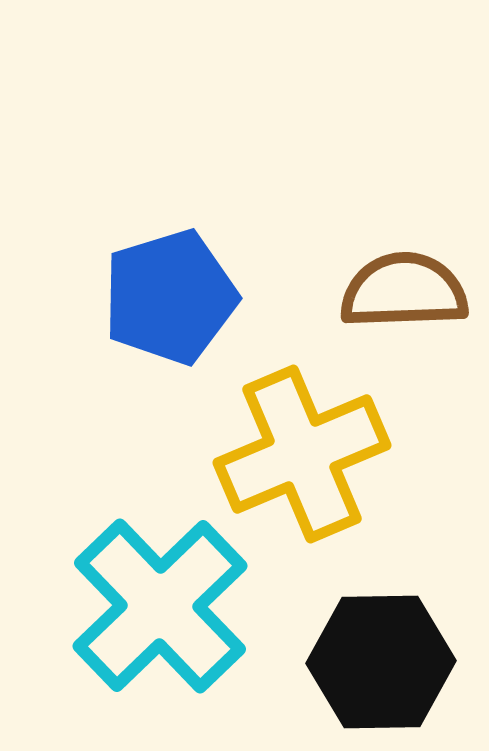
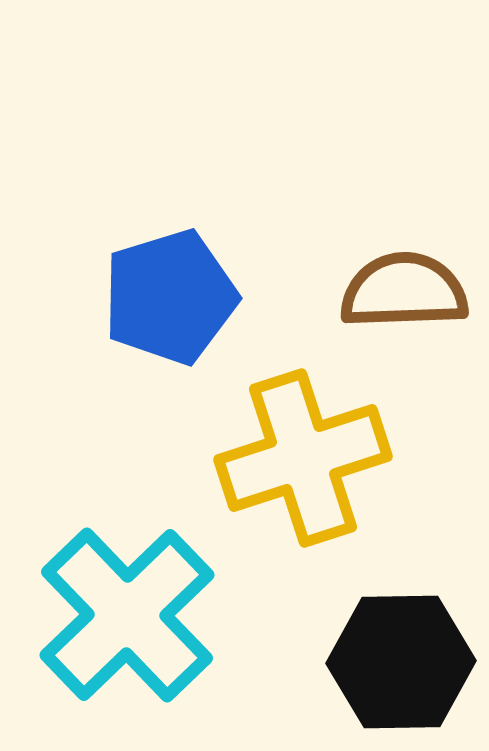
yellow cross: moved 1 px right, 4 px down; rotated 5 degrees clockwise
cyan cross: moved 33 px left, 9 px down
black hexagon: moved 20 px right
